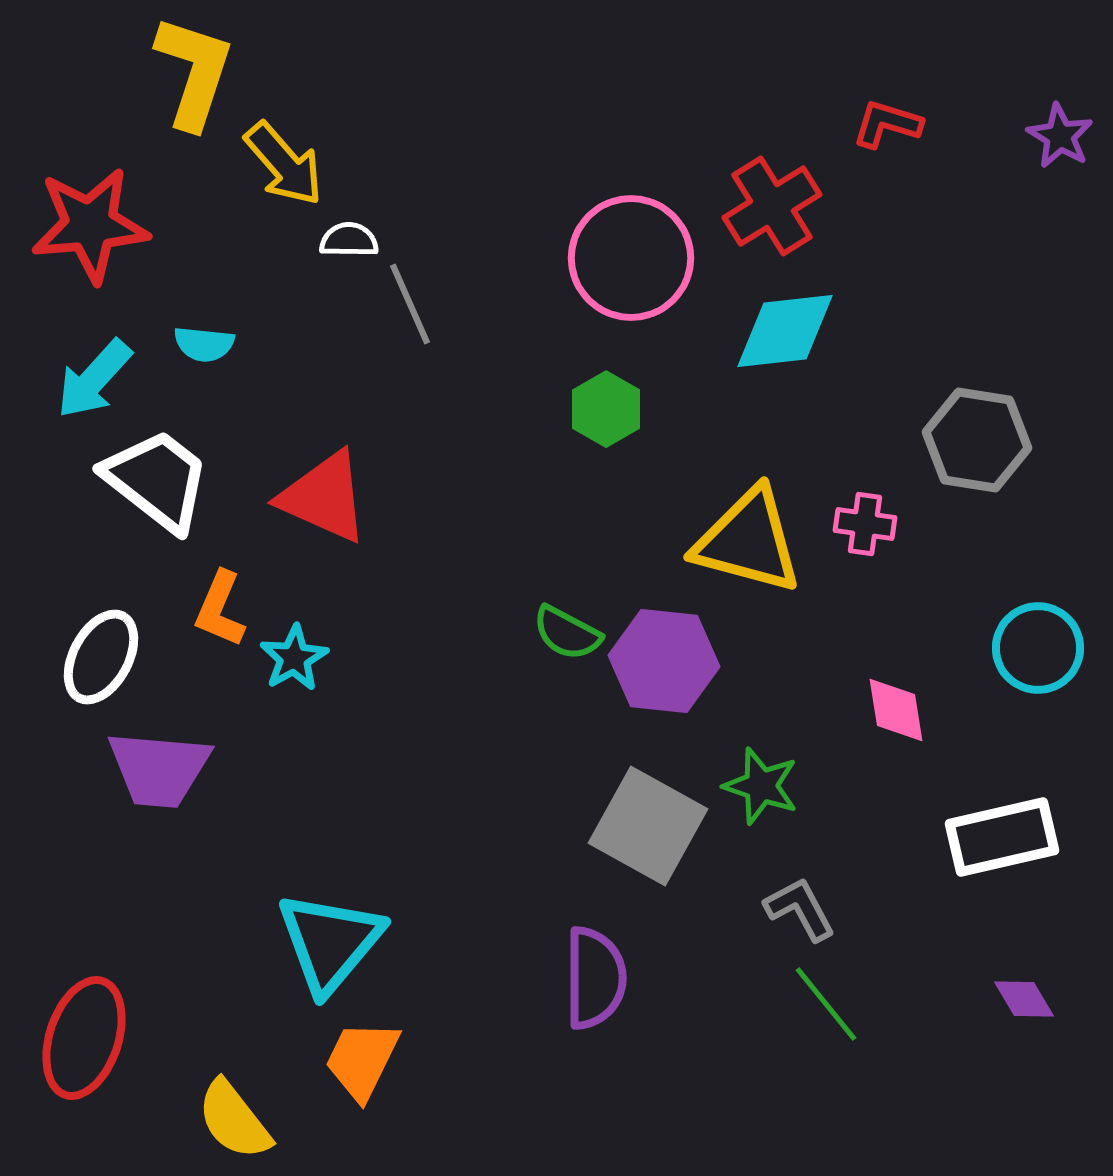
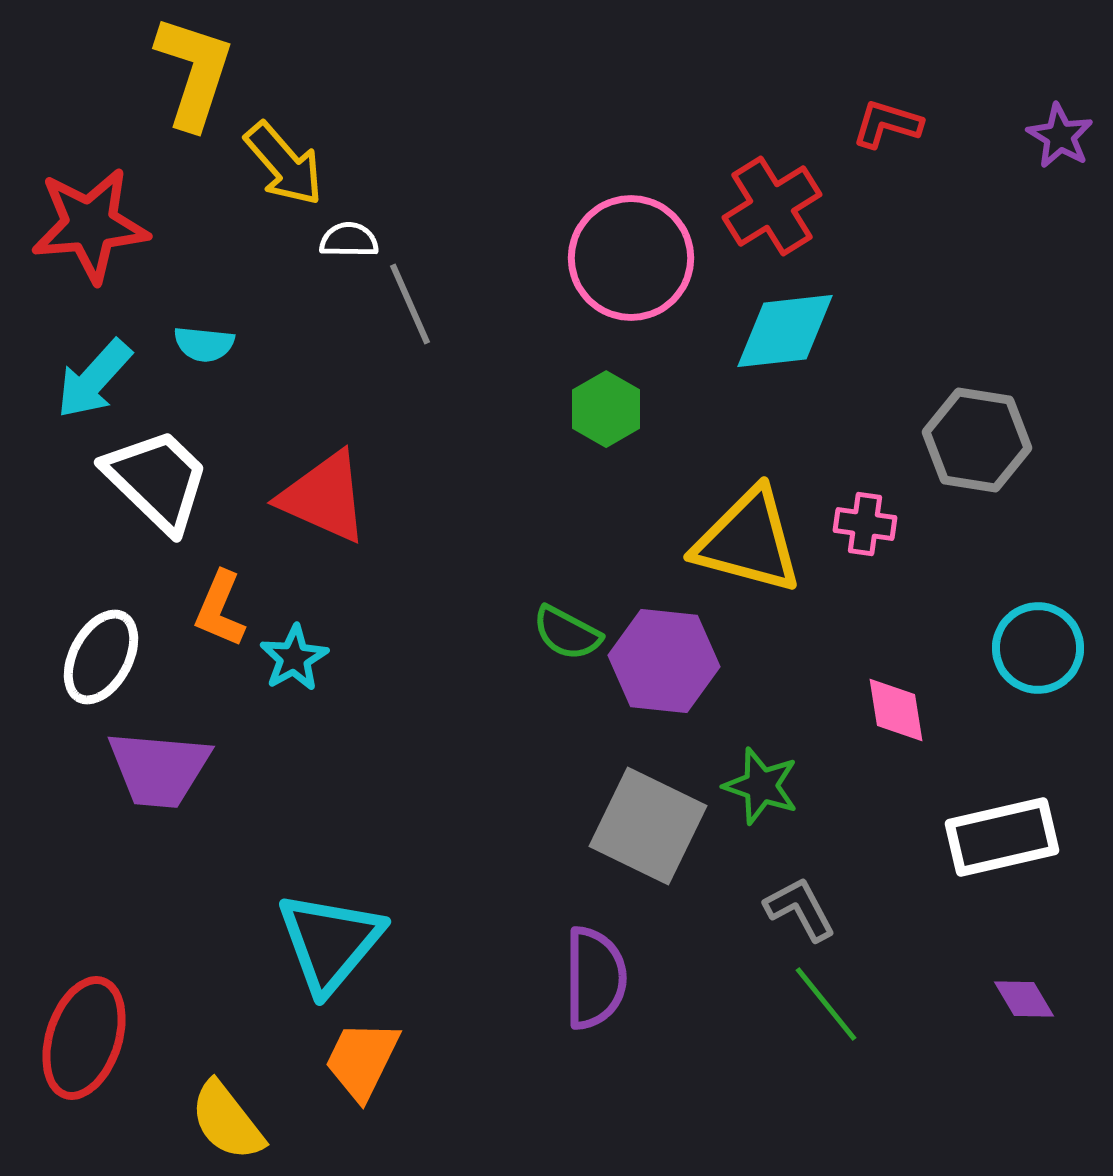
white trapezoid: rotated 6 degrees clockwise
gray square: rotated 3 degrees counterclockwise
yellow semicircle: moved 7 px left, 1 px down
